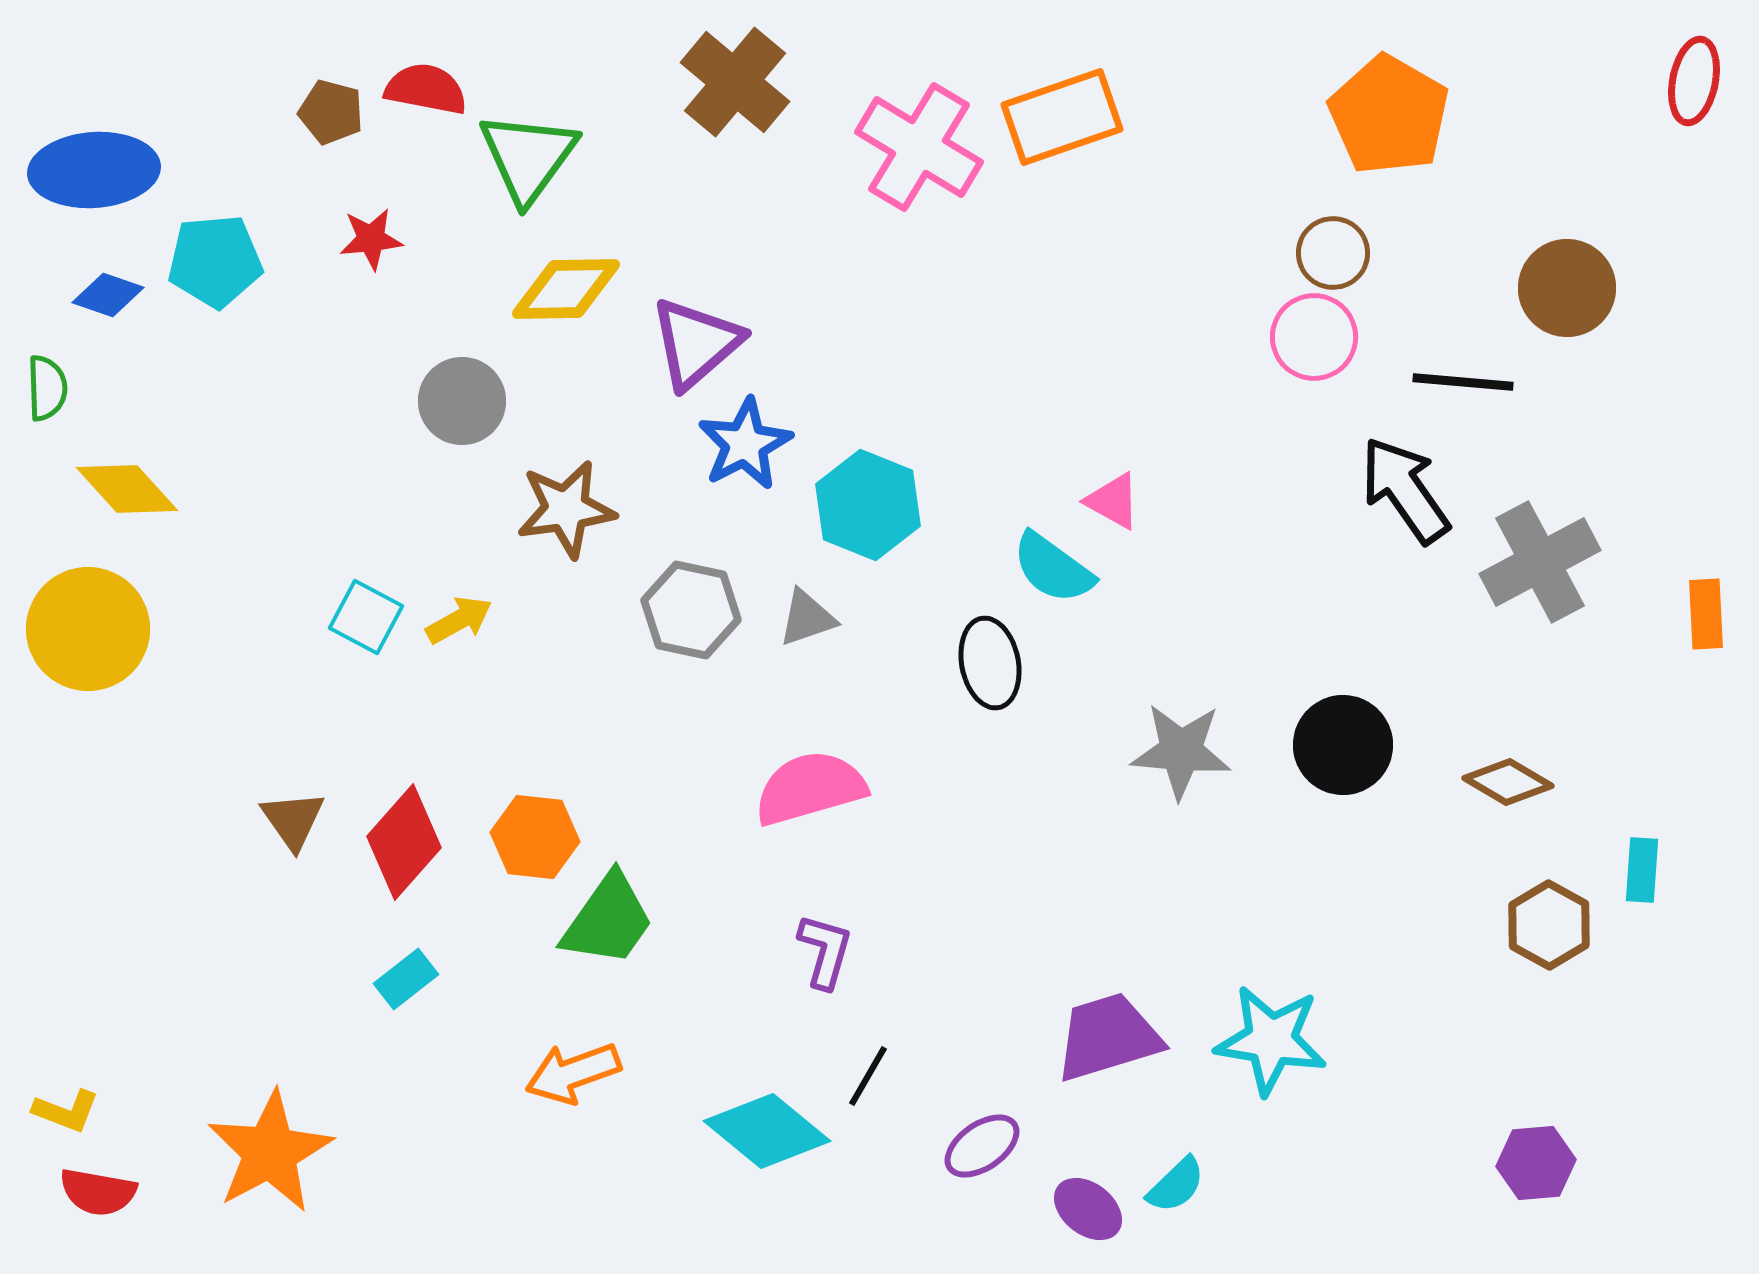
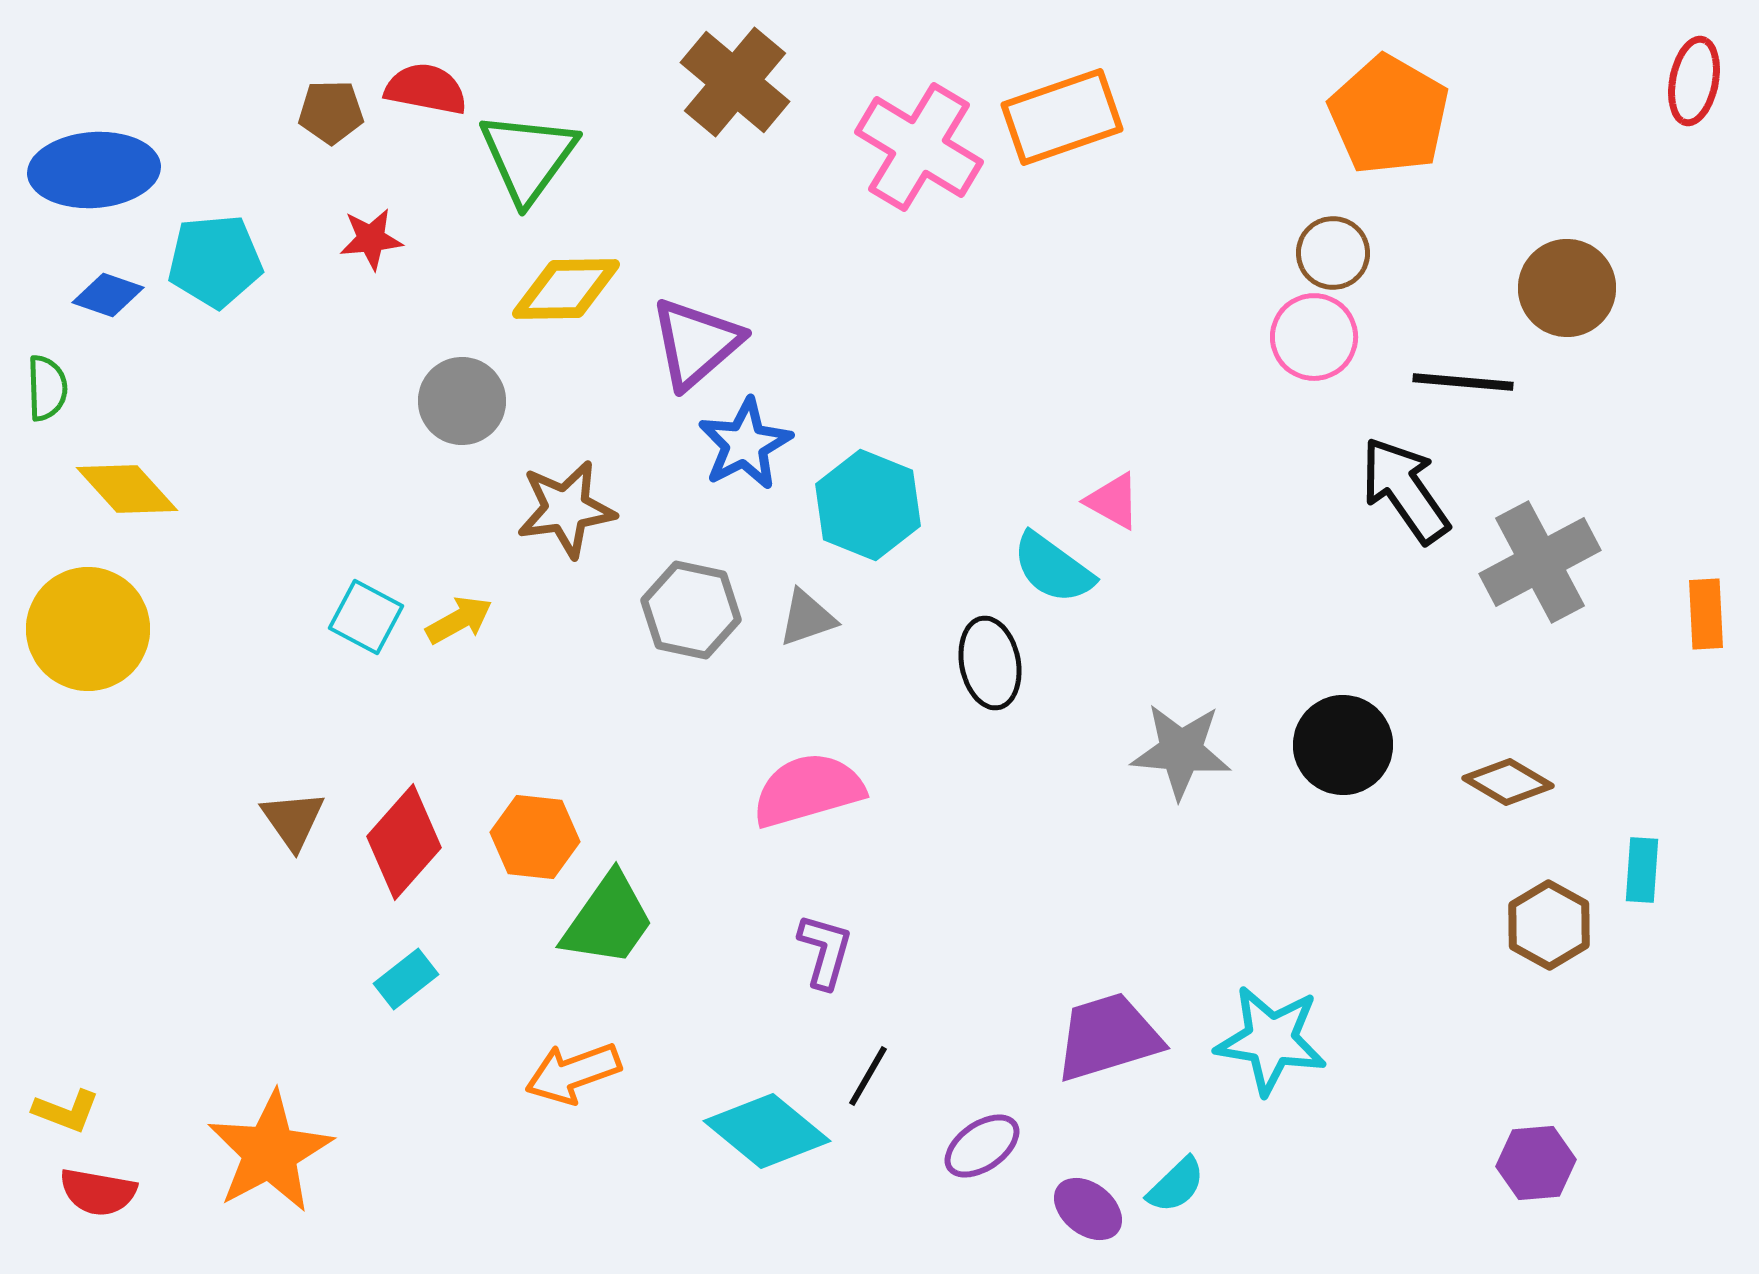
brown pentagon at (331, 112): rotated 16 degrees counterclockwise
pink semicircle at (810, 788): moved 2 px left, 2 px down
